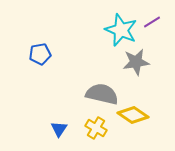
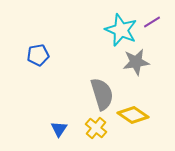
blue pentagon: moved 2 px left, 1 px down
gray semicircle: rotated 60 degrees clockwise
yellow cross: rotated 10 degrees clockwise
